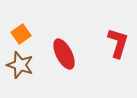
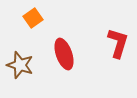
orange square: moved 12 px right, 16 px up
red ellipse: rotated 8 degrees clockwise
